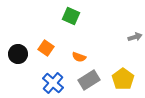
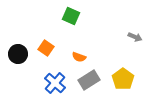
gray arrow: rotated 40 degrees clockwise
blue cross: moved 2 px right
